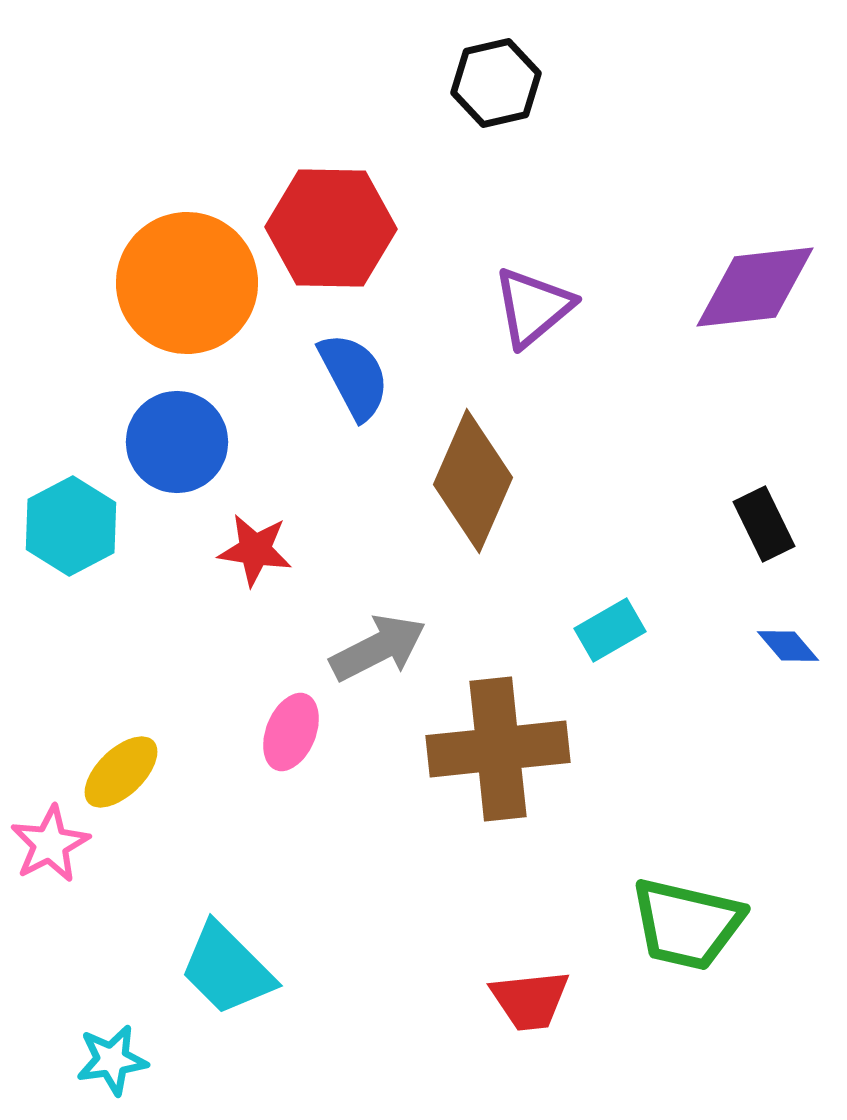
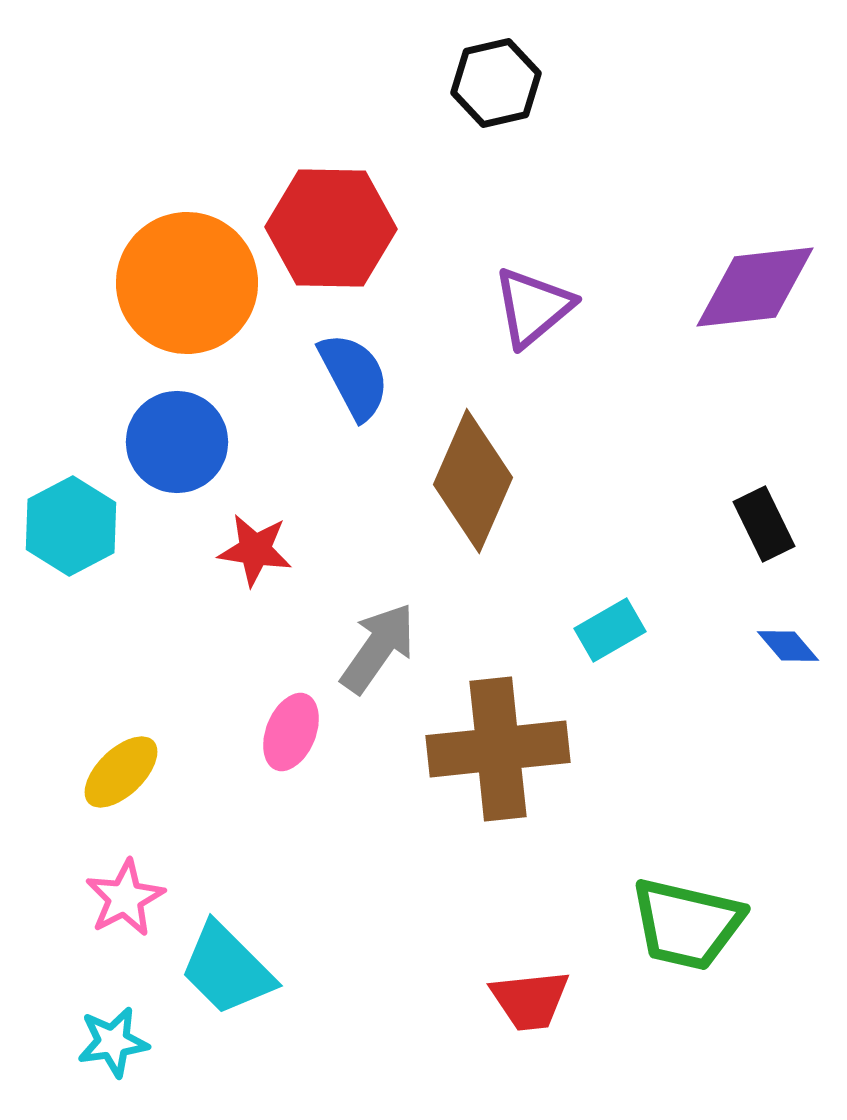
gray arrow: rotated 28 degrees counterclockwise
pink star: moved 75 px right, 54 px down
cyan star: moved 1 px right, 18 px up
